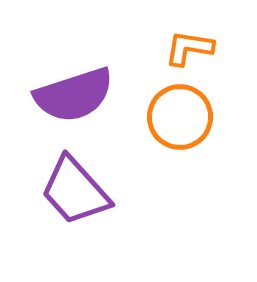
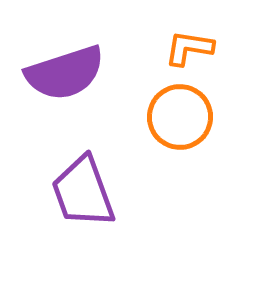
purple semicircle: moved 9 px left, 22 px up
purple trapezoid: moved 8 px right, 1 px down; rotated 22 degrees clockwise
